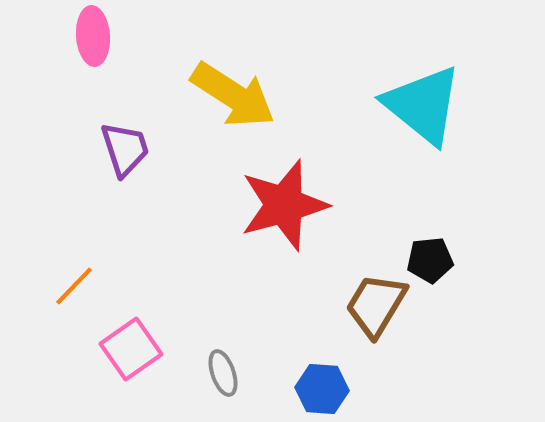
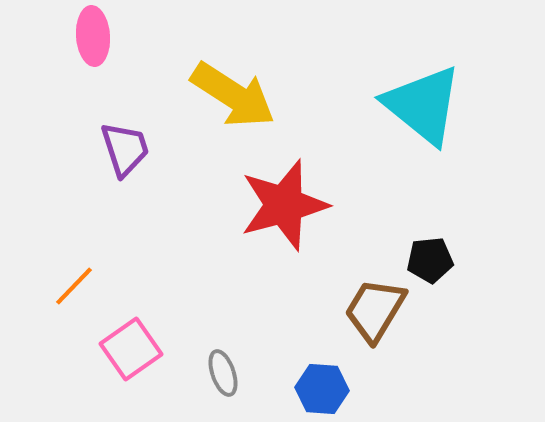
brown trapezoid: moved 1 px left, 5 px down
